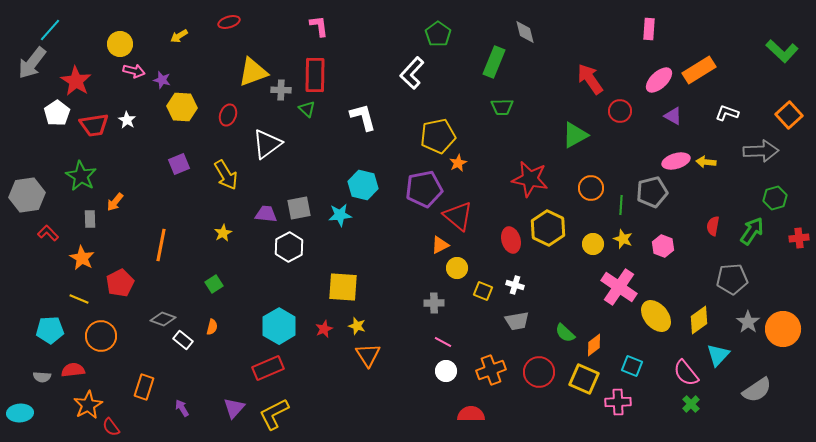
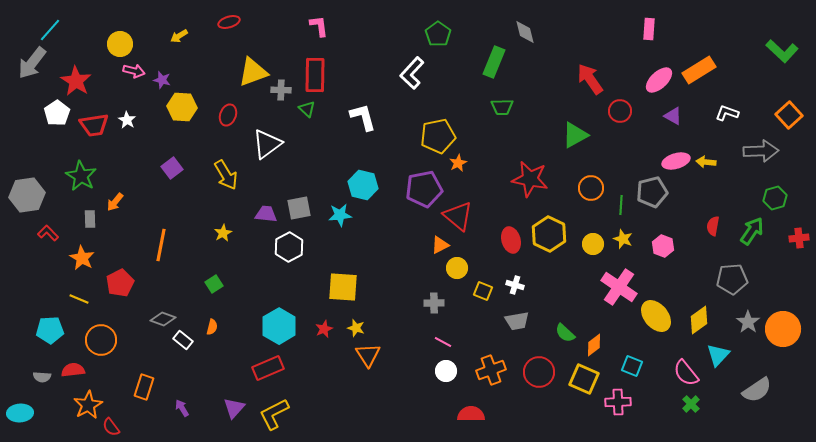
purple square at (179, 164): moved 7 px left, 4 px down; rotated 15 degrees counterclockwise
yellow hexagon at (548, 228): moved 1 px right, 6 px down
yellow star at (357, 326): moved 1 px left, 2 px down
orange circle at (101, 336): moved 4 px down
